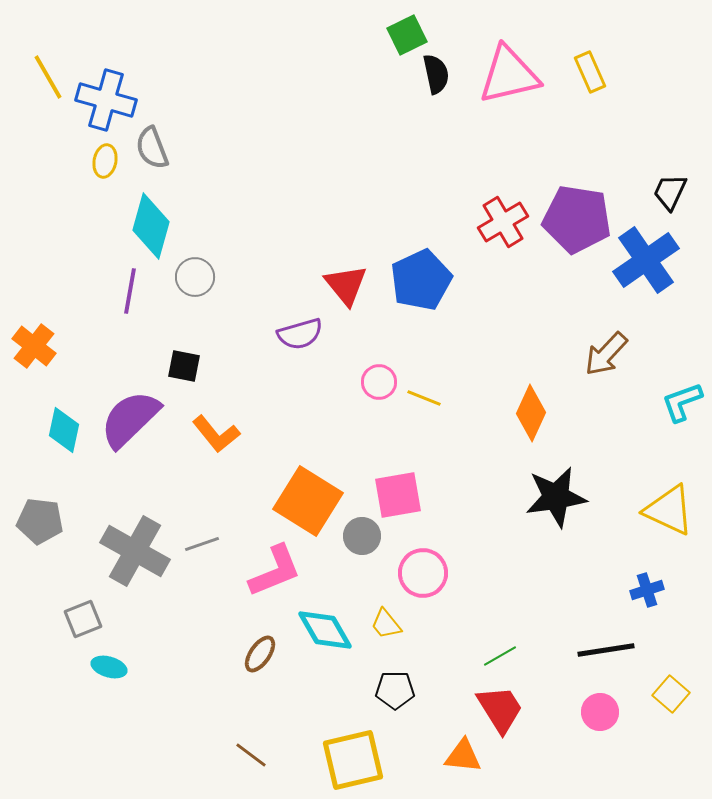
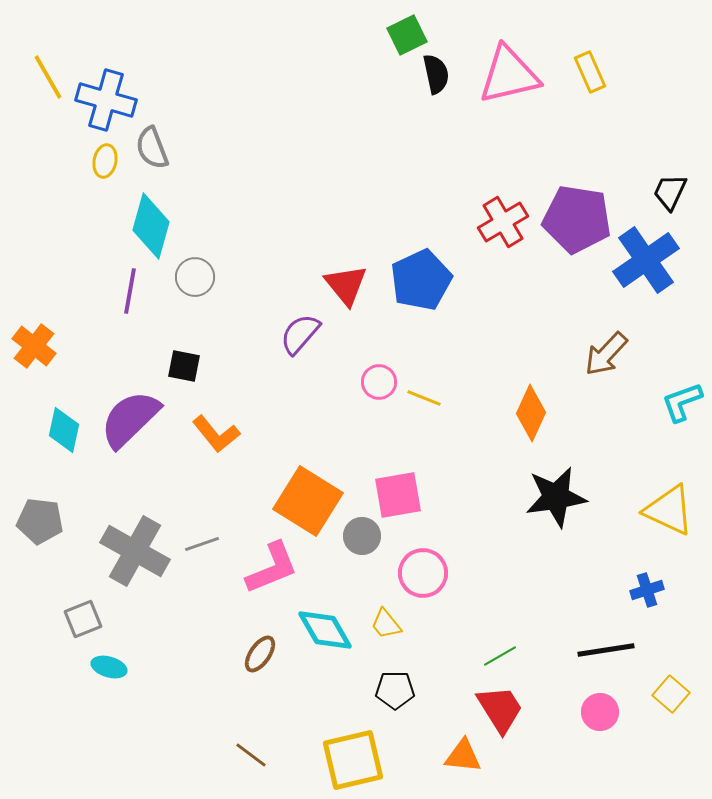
purple semicircle at (300, 334): rotated 147 degrees clockwise
pink L-shape at (275, 571): moved 3 px left, 3 px up
